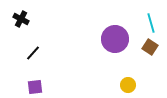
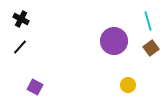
cyan line: moved 3 px left, 2 px up
purple circle: moved 1 px left, 2 px down
brown square: moved 1 px right, 1 px down; rotated 21 degrees clockwise
black line: moved 13 px left, 6 px up
purple square: rotated 35 degrees clockwise
